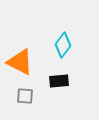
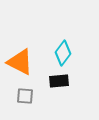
cyan diamond: moved 8 px down
